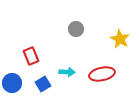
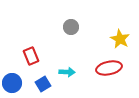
gray circle: moved 5 px left, 2 px up
red ellipse: moved 7 px right, 6 px up
